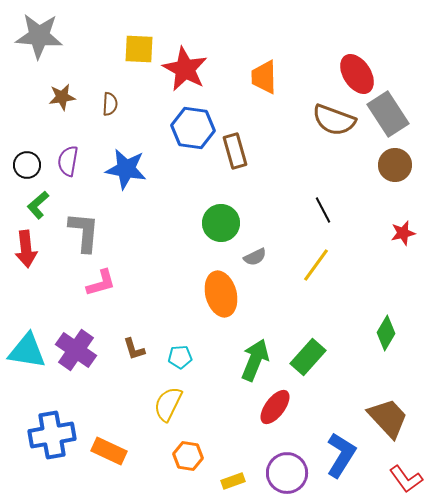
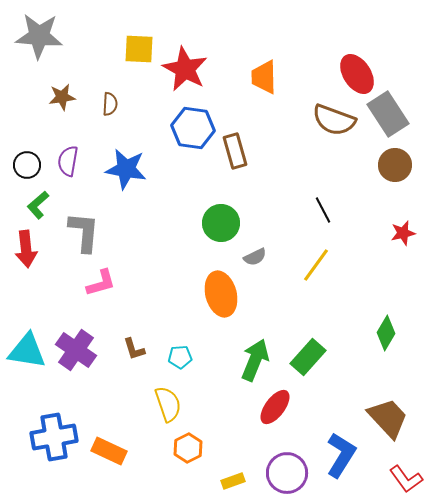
yellow semicircle at (168, 404): rotated 135 degrees clockwise
blue cross at (52, 435): moved 2 px right, 2 px down
orange hexagon at (188, 456): moved 8 px up; rotated 24 degrees clockwise
